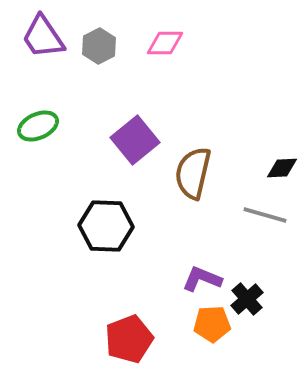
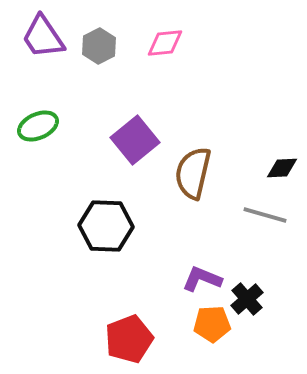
pink diamond: rotated 6 degrees counterclockwise
